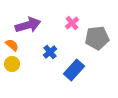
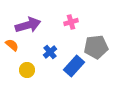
pink cross: moved 1 px left, 1 px up; rotated 24 degrees clockwise
gray pentagon: moved 1 px left, 9 px down
yellow circle: moved 15 px right, 6 px down
blue rectangle: moved 4 px up
